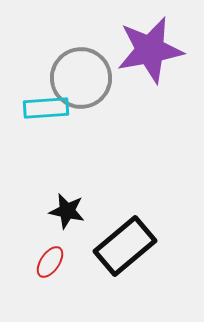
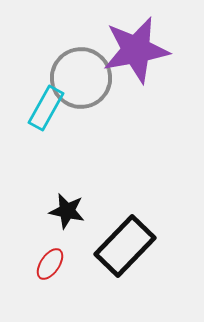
purple star: moved 14 px left
cyan rectangle: rotated 57 degrees counterclockwise
black rectangle: rotated 6 degrees counterclockwise
red ellipse: moved 2 px down
